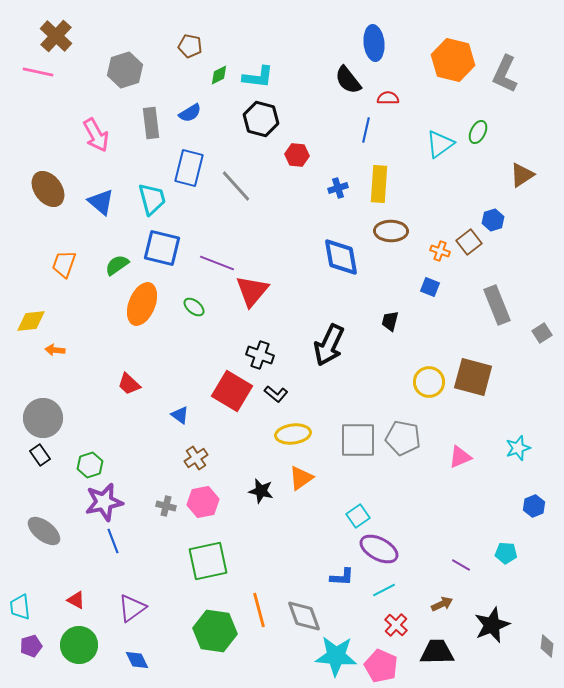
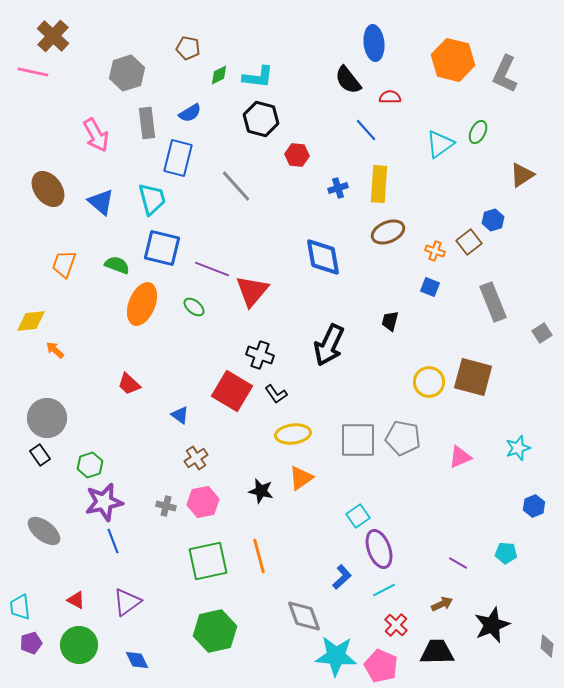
brown cross at (56, 36): moved 3 px left
brown pentagon at (190, 46): moved 2 px left, 2 px down
gray hexagon at (125, 70): moved 2 px right, 3 px down
pink line at (38, 72): moved 5 px left
red semicircle at (388, 98): moved 2 px right, 1 px up
gray rectangle at (151, 123): moved 4 px left
blue line at (366, 130): rotated 55 degrees counterclockwise
blue rectangle at (189, 168): moved 11 px left, 10 px up
brown ellipse at (391, 231): moved 3 px left, 1 px down; rotated 24 degrees counterclockwise
orange cross at (440, 251): moved 5 px left
blue diamond at (341, 257): moved 18 px left
purple line at (217, 263): moved 5 px left, 6 px down
green semicircle at (117, 265): rotated 55 degrees clockwise
gray rectangle at (497, 305): moved 4 px left, 3 px up
orange arrow at (55, 350): rotated 36 degrees clockwise
black L-shape at (276, 394): rotated 15 degrees clockwise
gray circle at (43, 418): moved 4 px right
purple ellipse at (379, 549): rotated 42 degrees clockwise
purple line at (461, 565): moved 3 px left, 2 px up
blue L-shape at (342, 577): rotated 45 degrees counterclockwise
purple triangle at (132, 608): moved 5 px left, 6 px up
orange line at (259, 610): moved 54 px up
green hexagon at (215, 631): rotated 21 degrees counterclockwise
purple pentagon at (31, 646): moved 3 px up
